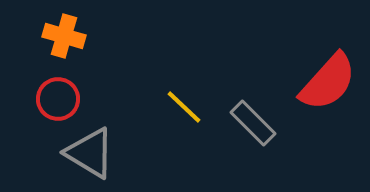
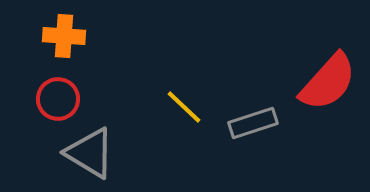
orange cross: rotated 12 degrees counterclockwise
gray rectangle: rotated 63 degrees counterclockwise
